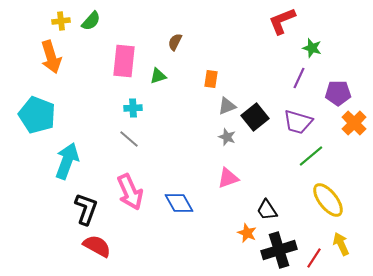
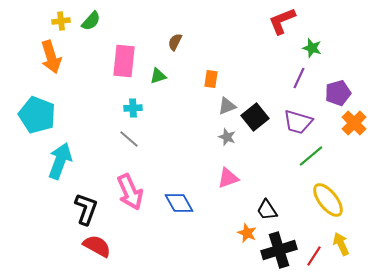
purple pentagon: rotated 15 degrees counterclockwise
cyan arrow: moved 7 px left
red line: moved 2 px up
